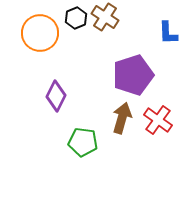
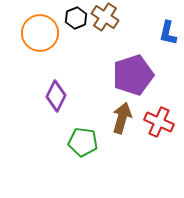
blue L-shape: rotated 15 degrees clockwise
red cross: moved 1 px right, 2 px down; rotated 12 degrees counterclockwise
